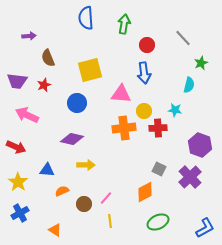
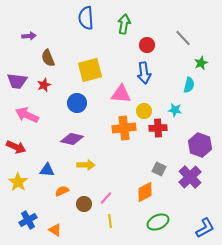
blue cross: moved 8 px right, 7 px down
